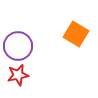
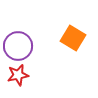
orange square: moved 3 px left, 4 px down
